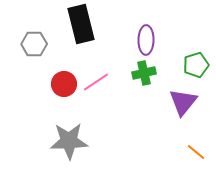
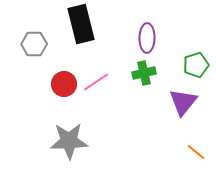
purple ellipse: moved 1 px right, 2 px up
